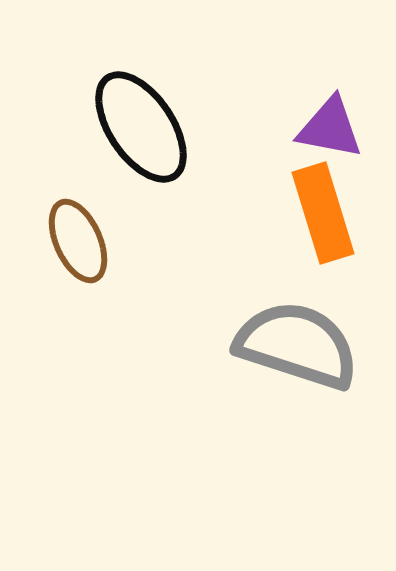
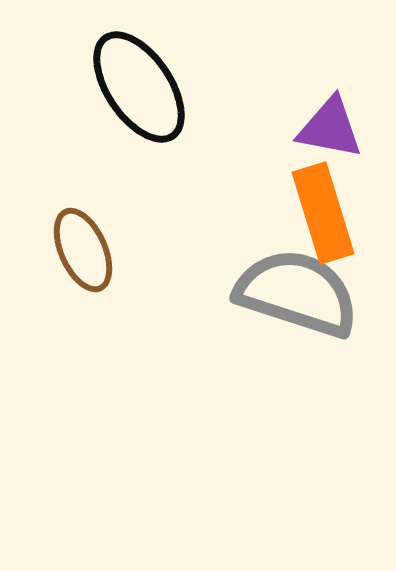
black ellipse: moved 2 px left, 40 px up
brown ellipse: moved 5 px right, 9 px down
gray semicircle: moved 52 px up
